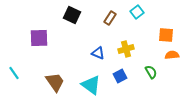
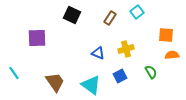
purple square: moved 2 px left
